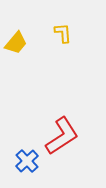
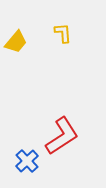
yellow trapezoid: moved 1 px up
